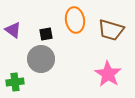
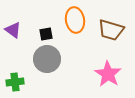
gray circle: moved 6 px right
